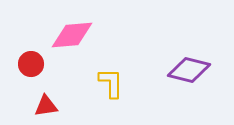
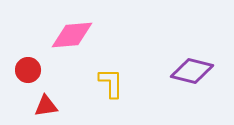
red circle: moved 3 px left, 6 px down
purple diamond: moved 3 px right, 1 px down
